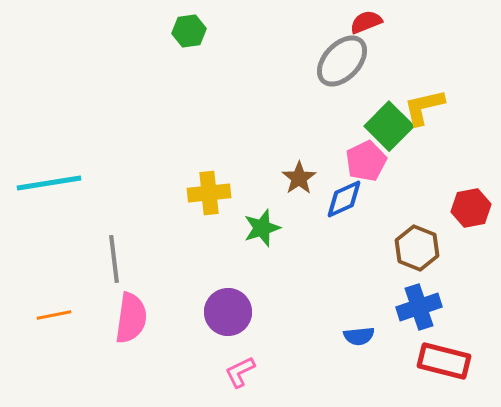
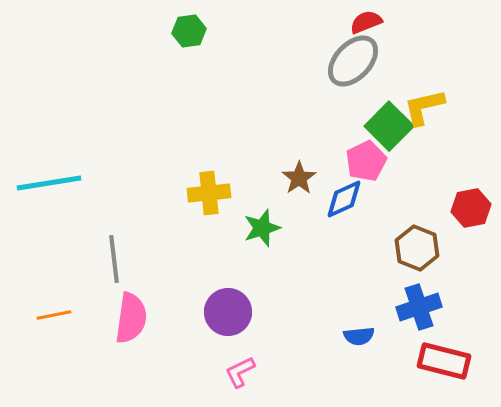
gray ellipse: moved 11 px right
